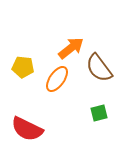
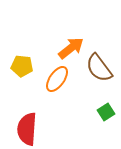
yellow pentagon: moved 1 px left, 1 px up
green square: moved 7 px right, 1 px up; rotated 18 degrees counterclockwise
red semicircle: rotated 68 degrees clockwise
